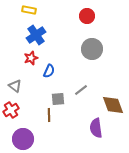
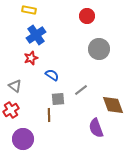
gray circle: moved 7 px right
blue semicircle: moved 3 px right, 4 px down; rotated 80 degrees counterclockwise
purple semicircle: rotated 12 degrees counterclockwise
